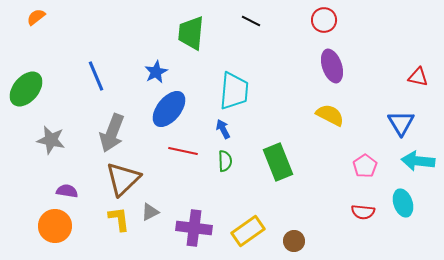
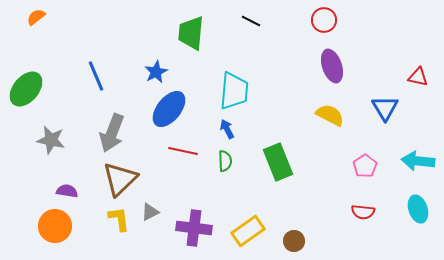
blue triangle: moved 16 px left, 15 px up
blue arrow: moved 4 px right
brown triangle: moved 3 px left
cyan ellipse: moved 15 px right, 6 px down
